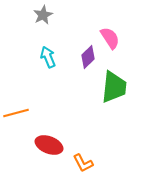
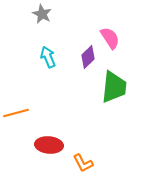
gray star: moved 1 px left, 1 px up; rotated 18 degrees counterclockwise
red ellipse: rotated 16 degrees counterclockwise
